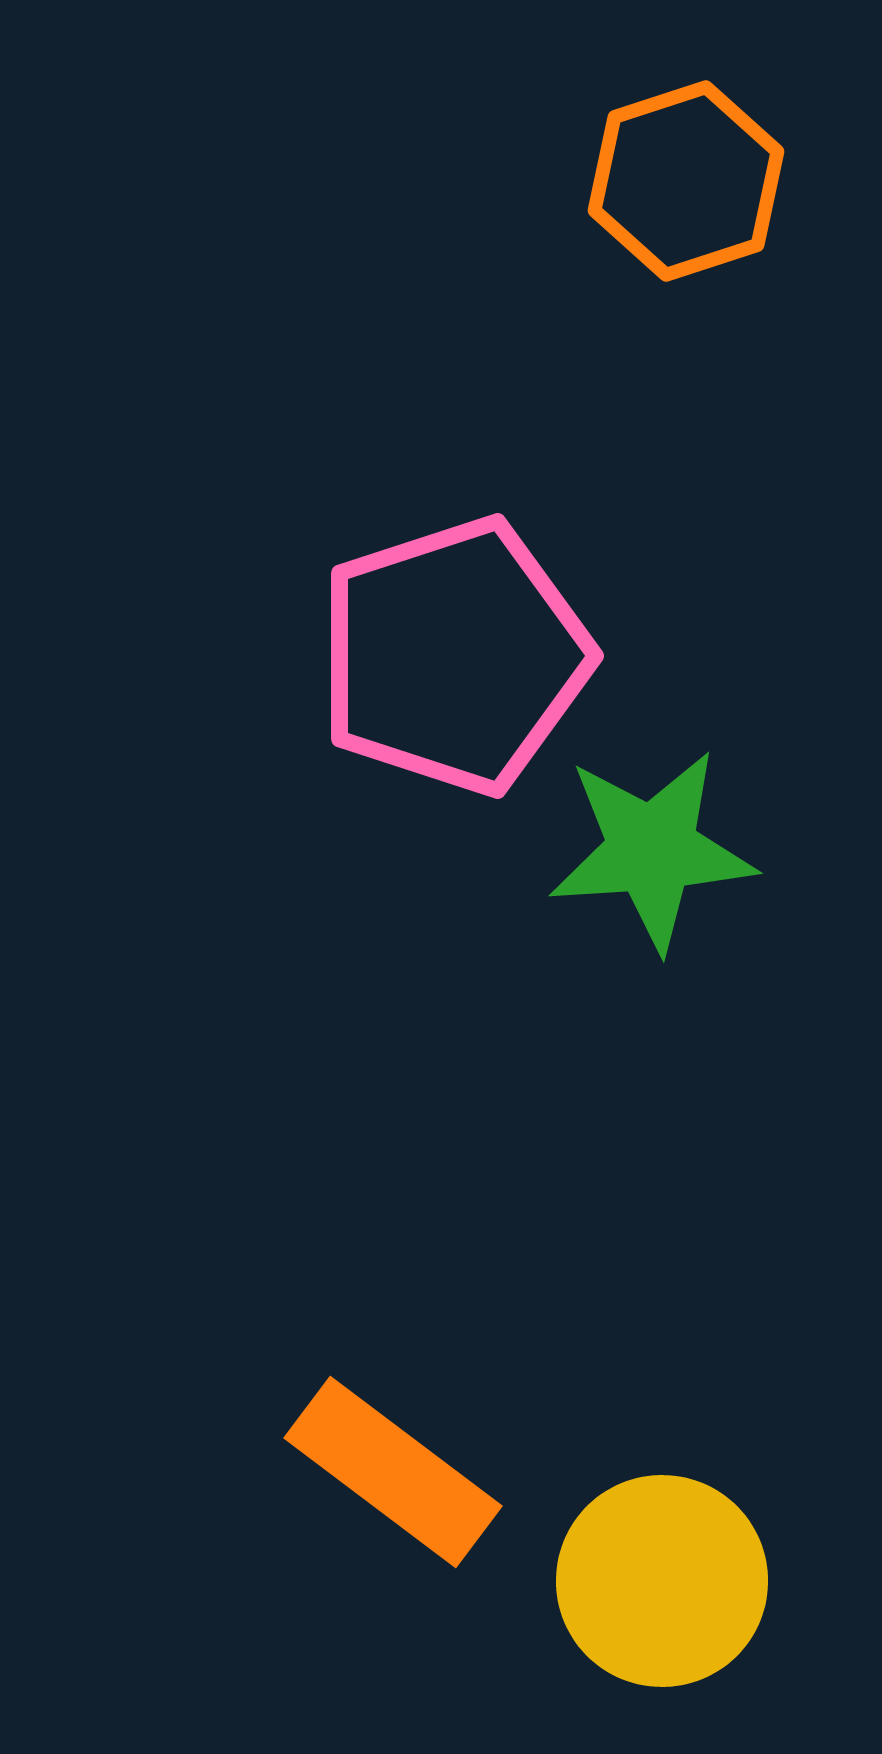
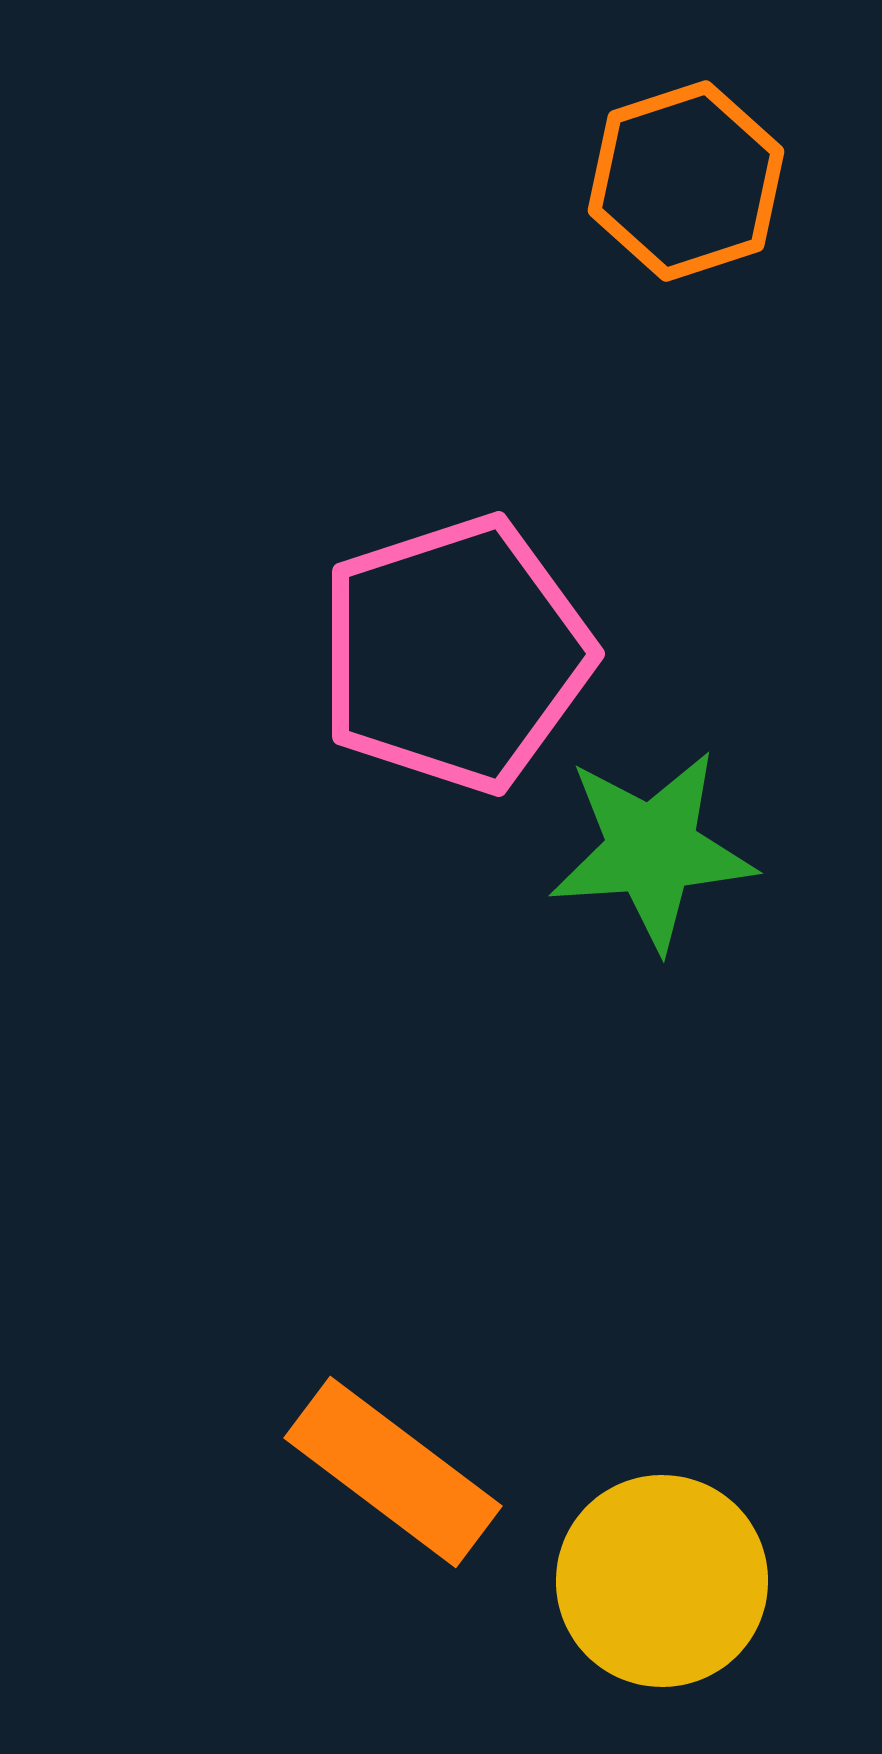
pink pentagon: moved 1 px right, 2 px up
